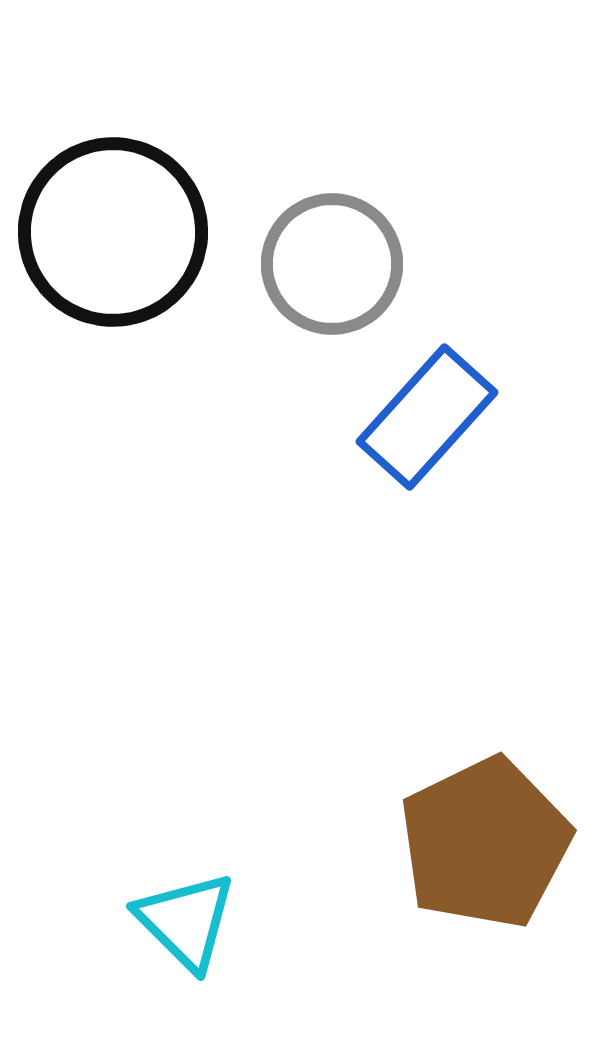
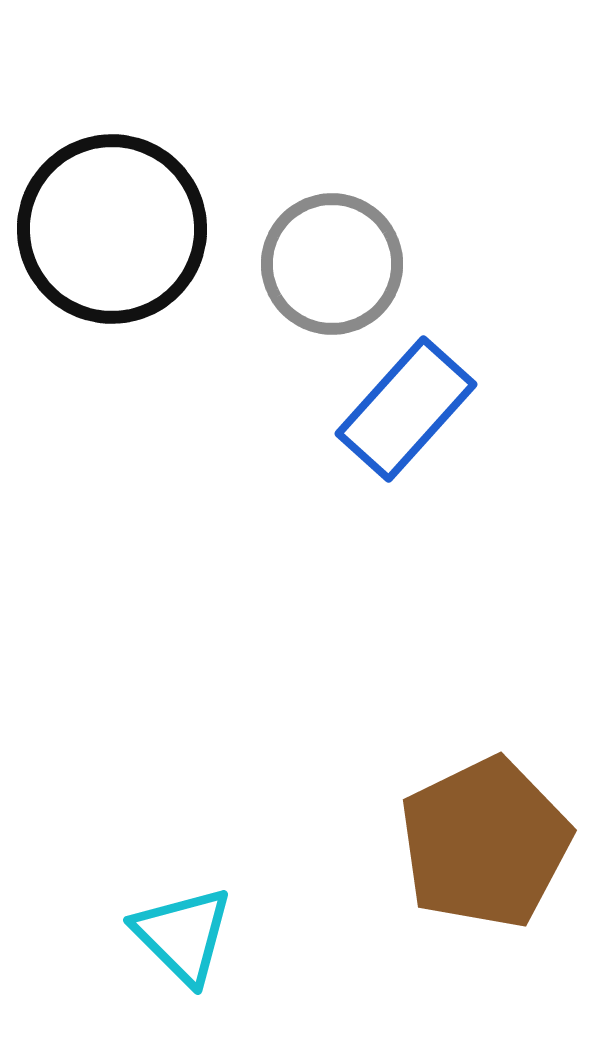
black circle: moved 1 px left, 3 px up
blue rectangle: moved 21 px left, 8 px up
cyan triangle: moved 3 px left, 14 px down
